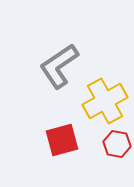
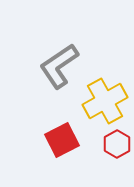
red square: rotated 12 degrees counterclockwise
red hexagon: rotated 20 degrees clockwise
